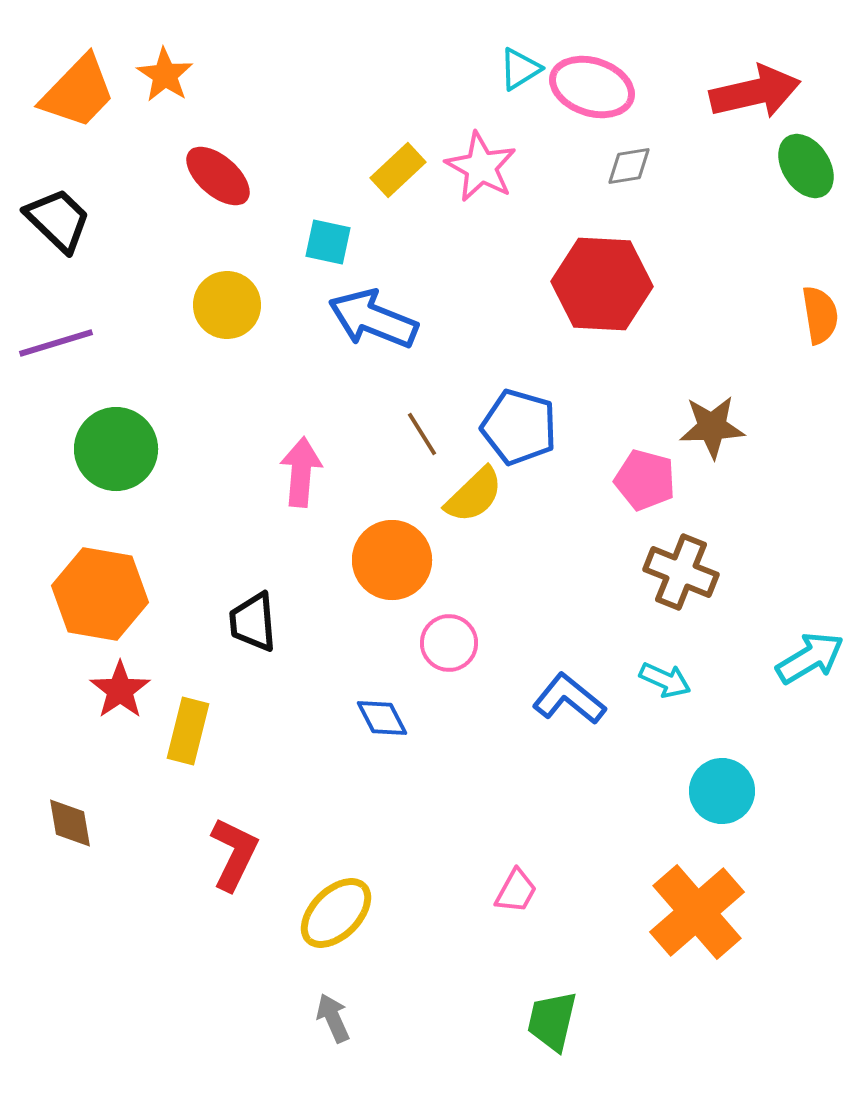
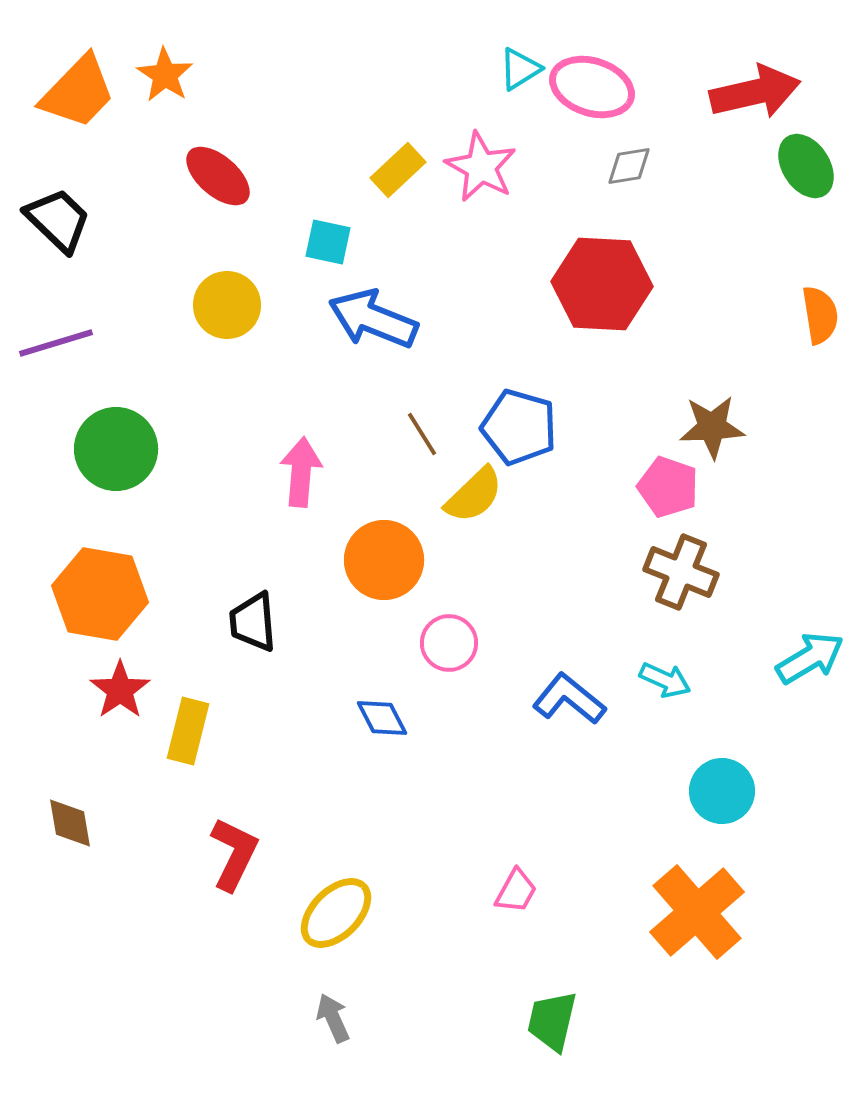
pink pentagon at (645, 480): moved 23 px right, 7 px down; rotated 4 degrees clockwise
orange circle at (392, 560): moved 8 px left
